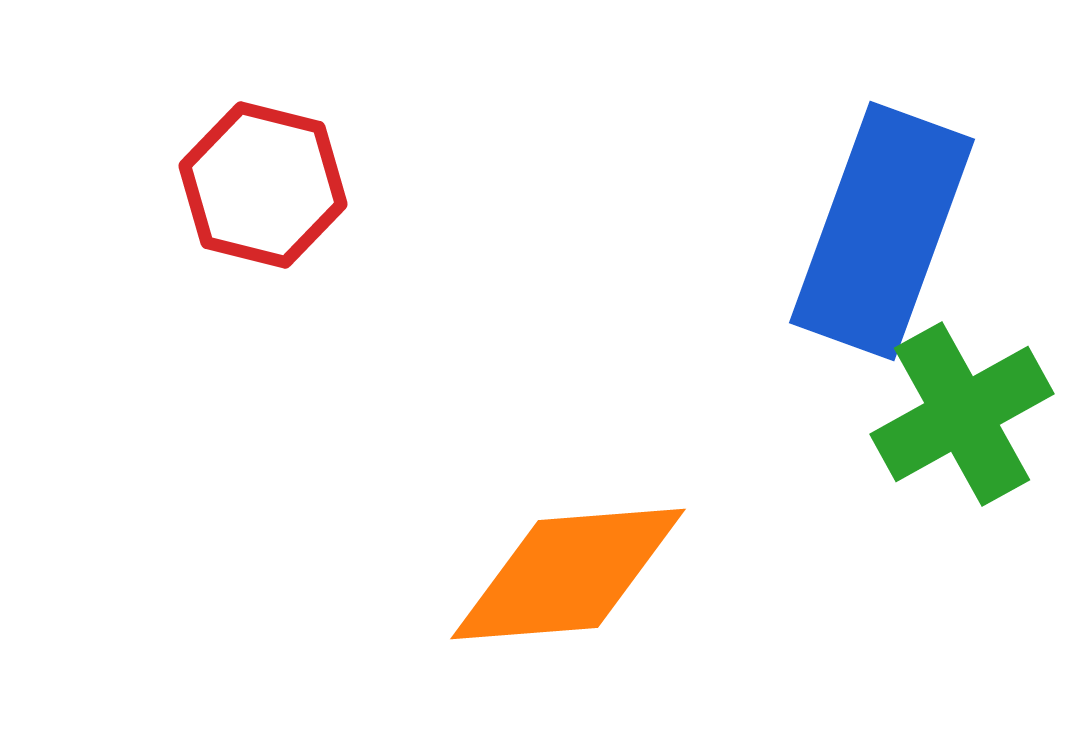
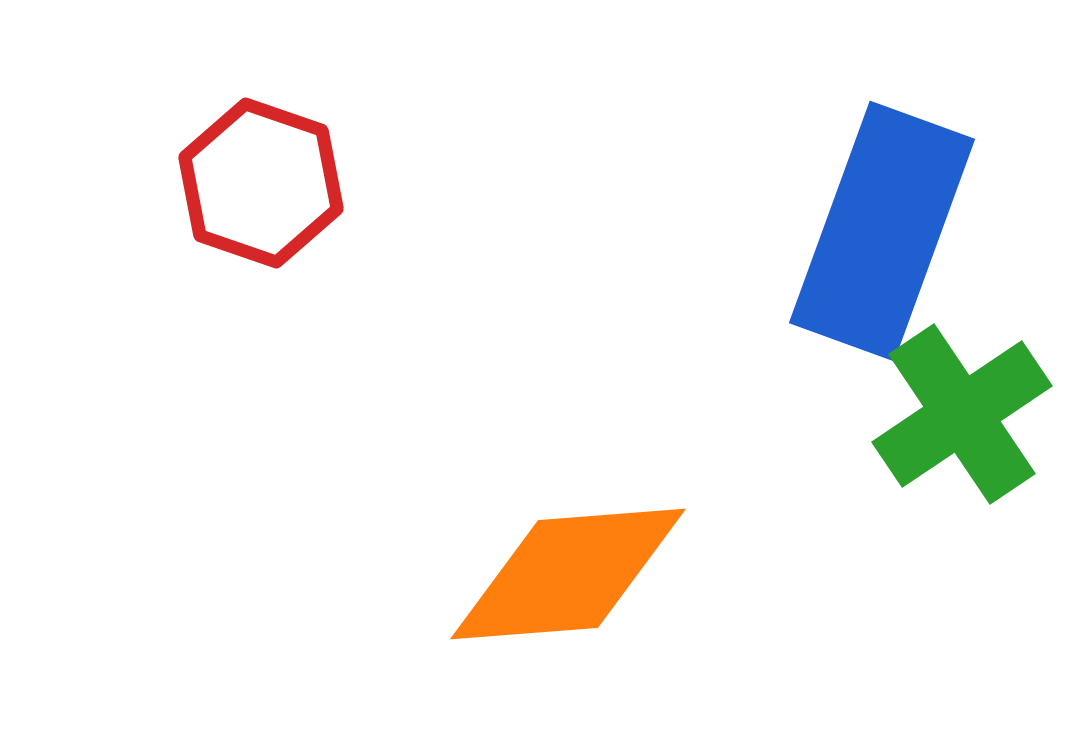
red hexagon: moved 2 px left, 2 px up; rotated 5 degrees clockwise
green cross: rotated 5 degrees counterclockwise
